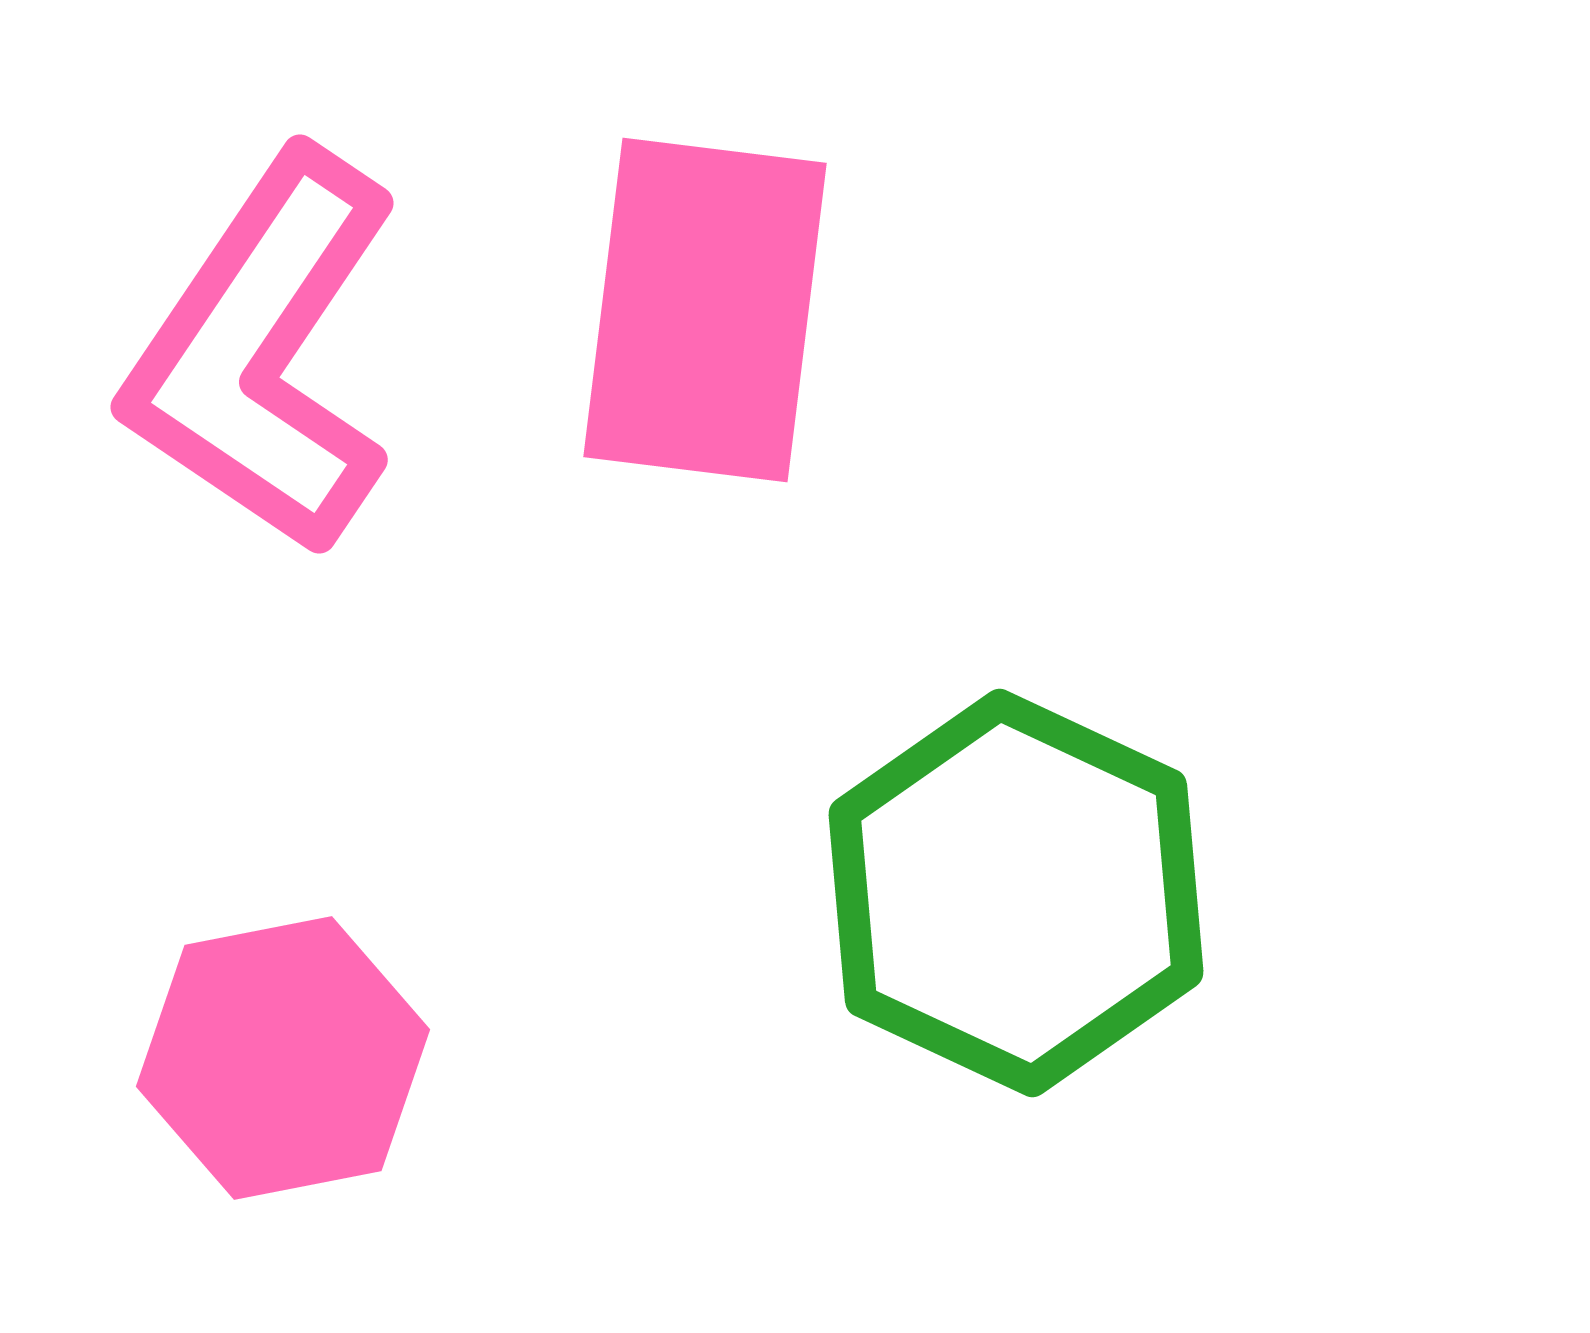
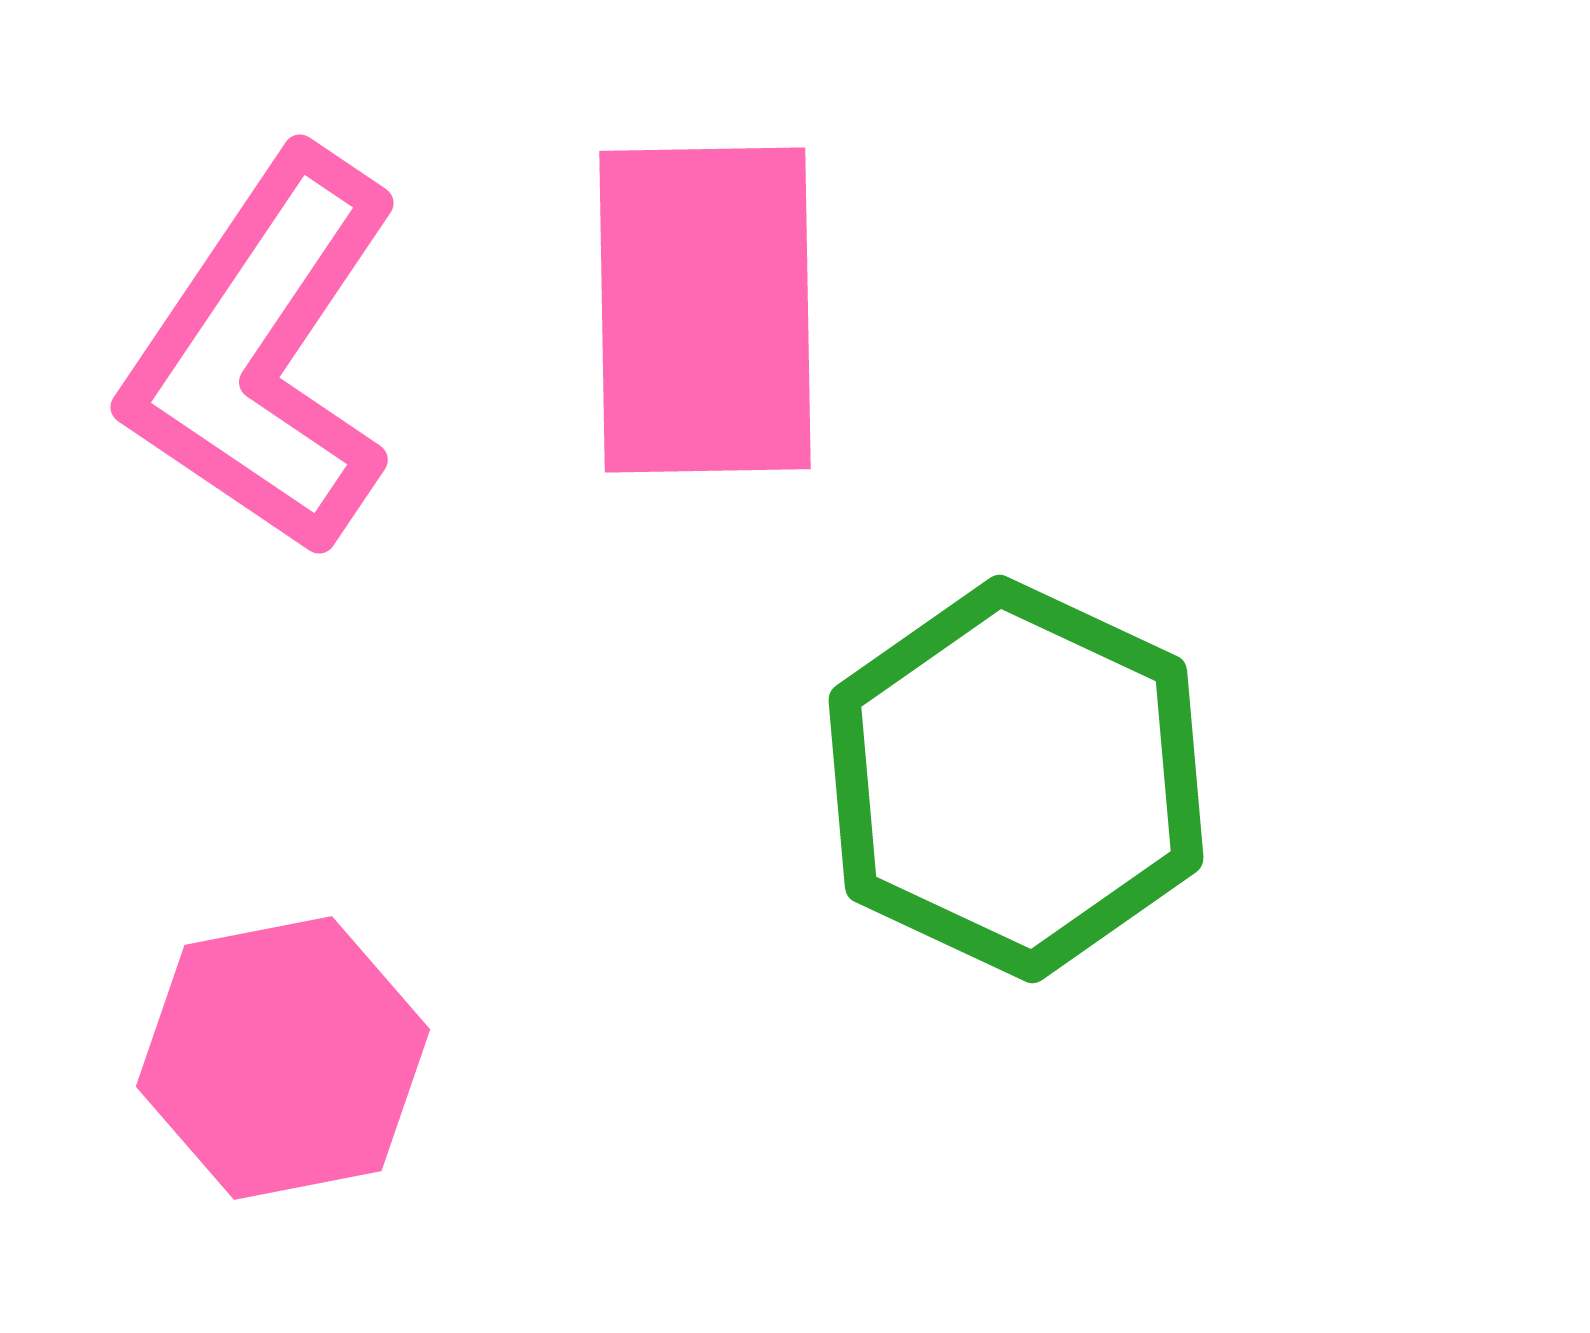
pink rectangle: rotated 8 degrees counterclockwise
green hexagon: moved 114 px up
